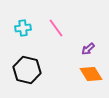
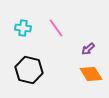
cyan cross: rotated 14 degrees clockwise
black hexagon: moved 2 px right
